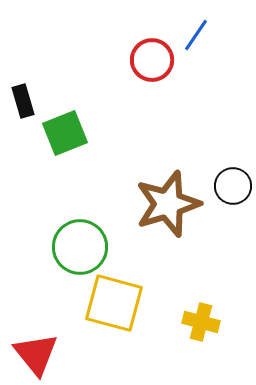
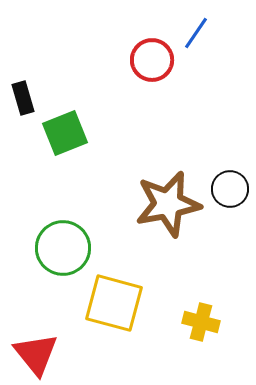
blue line: moved 2 px up
black rectangle: moved 3 px up
black circle: moved 3 px left, 3 px down
brown star: rotated 6 degrees clockwise
green circle: moved 17 px left, 1 px down
